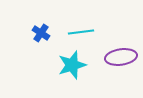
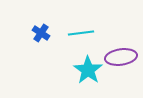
cyan line: moved 1 px down
cyan star: moved 16 px right, 5 px down; rotated 20 degrees counterclockwise
